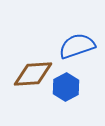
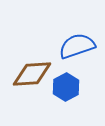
brown diamond: moved 1 px left
